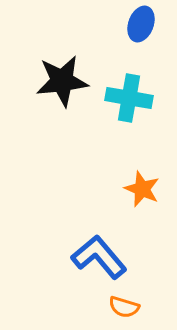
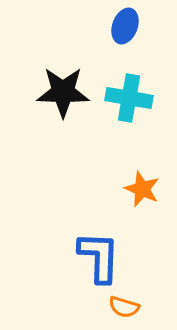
blue ellipse: moved 16 px left, 2 px down
black star: moved 1 px right, 11 px down; rotated 8 degrees clockwise
blue L-shape: rotated 42 degrees clockwise
